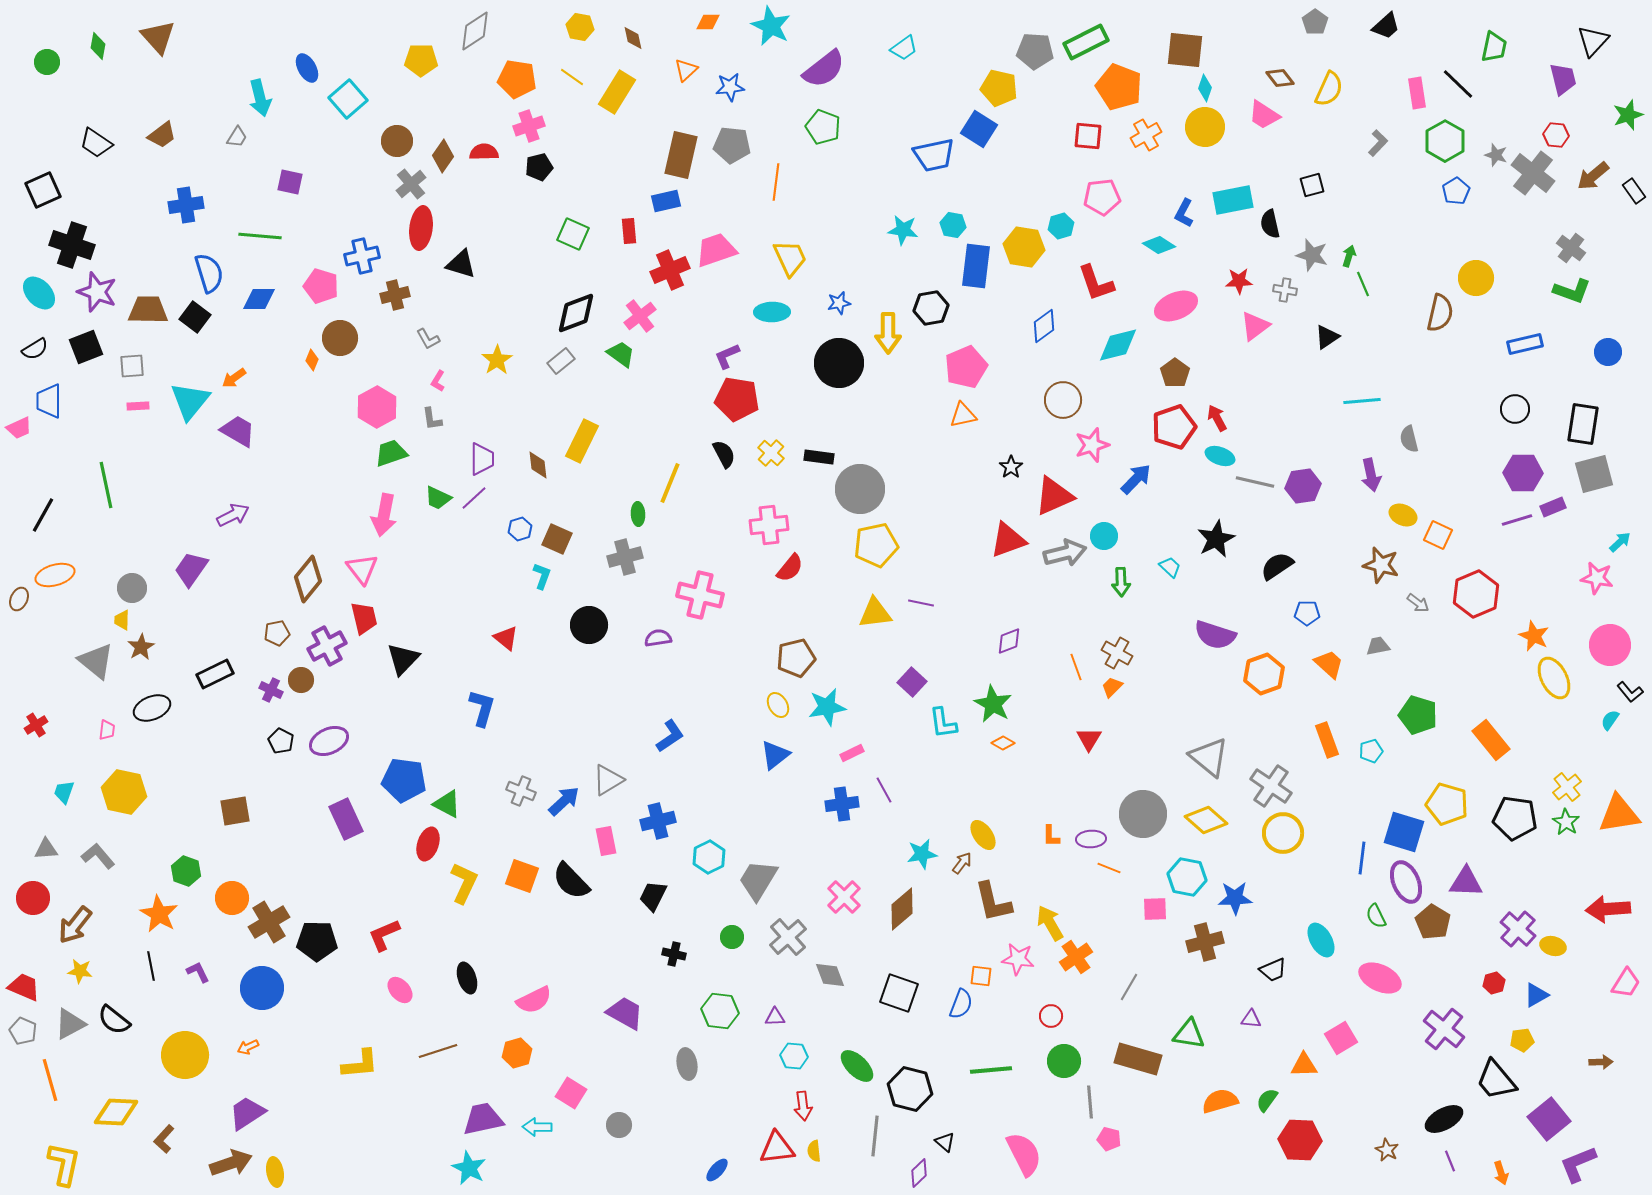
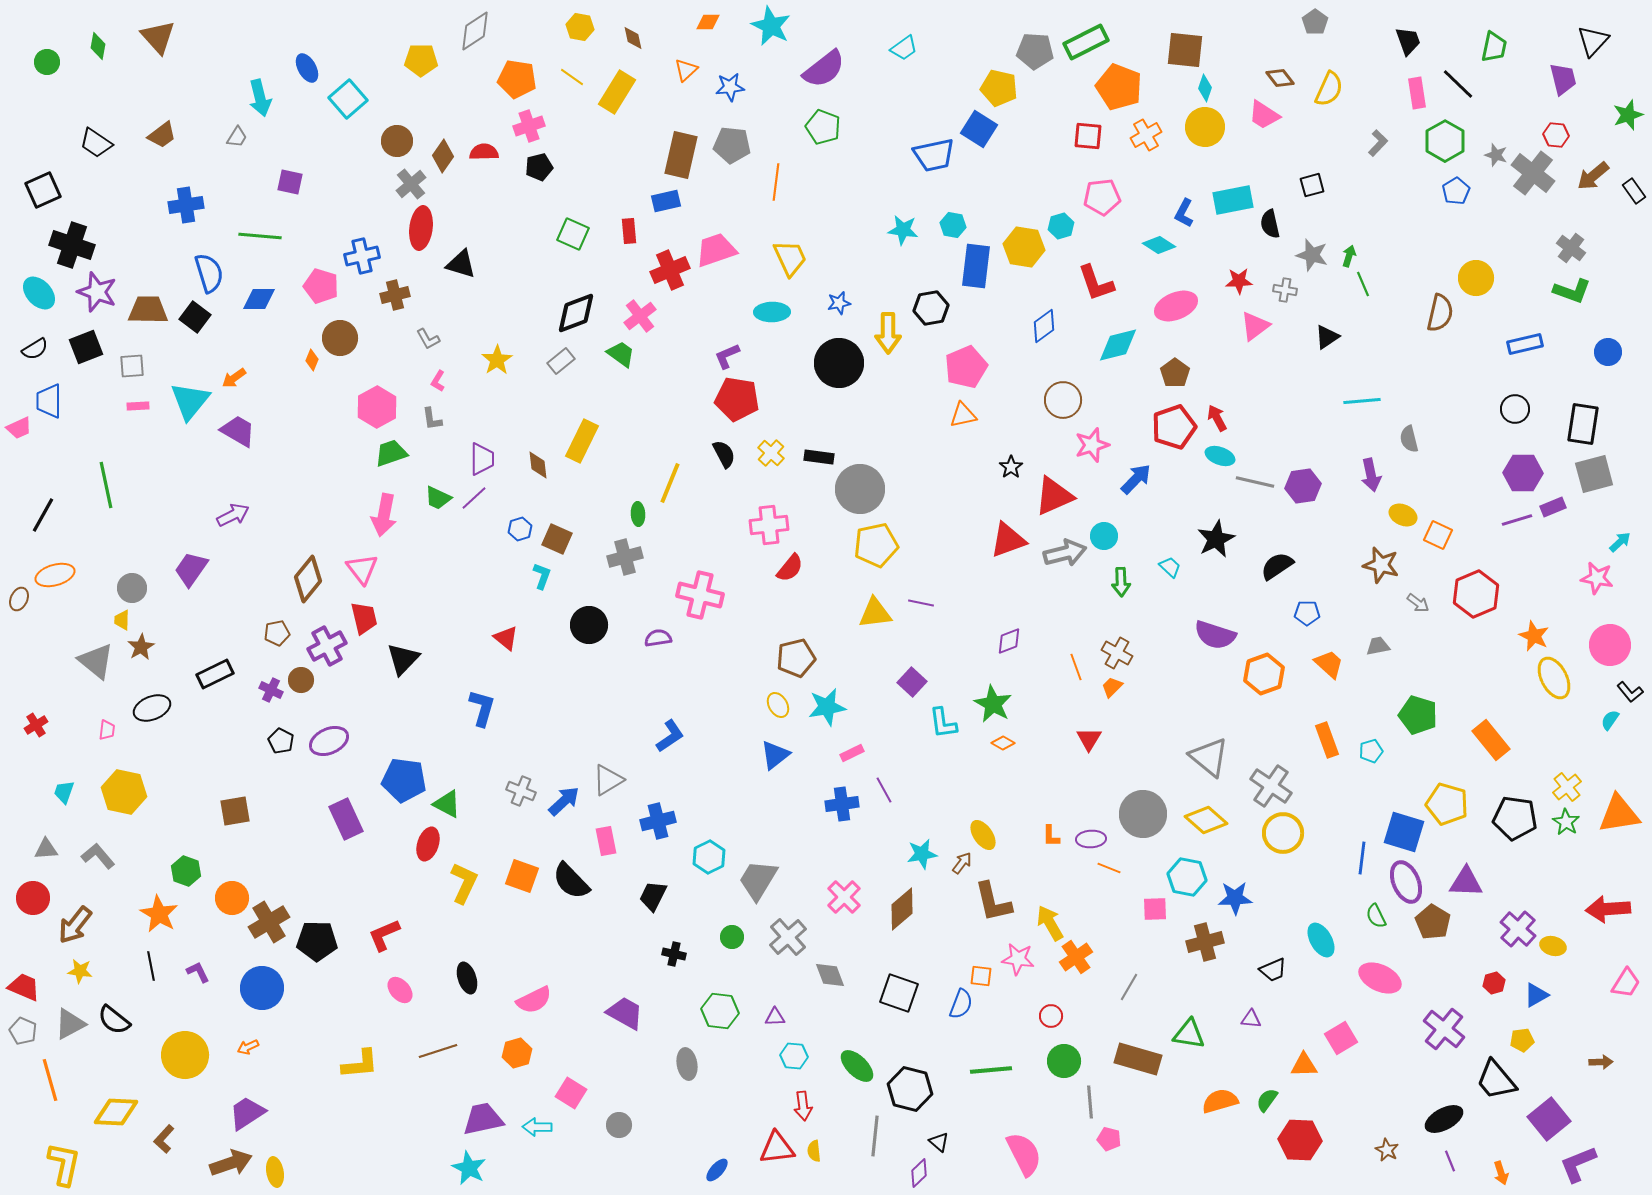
black trapezoid at (1386, 26): moved 22 px right, 15 px down; rotated 68 degrees counterclockwise
black triangle at (945, 1142): moved 6 px left
